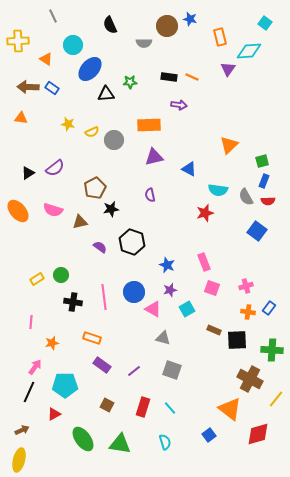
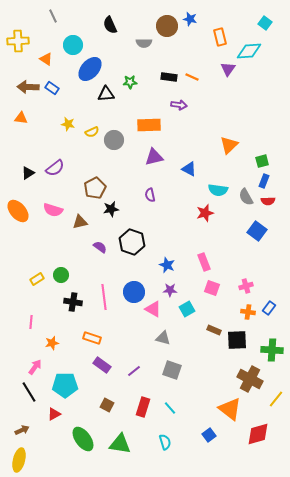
purple star at (170, 290): rotated 16 degrees clockwise
black line at (29, 392): rotated 55 degrees counterclockwise
